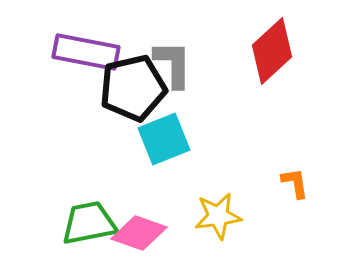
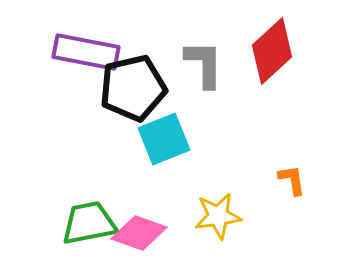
gray L-shape: moved 31 px right
orange L-shape: moved 3 px left, 3 px up
